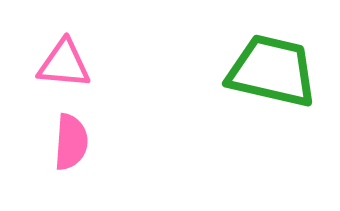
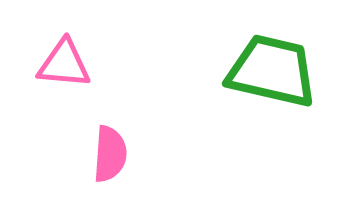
pink semicircle: moved 39 px right, 12 px down
